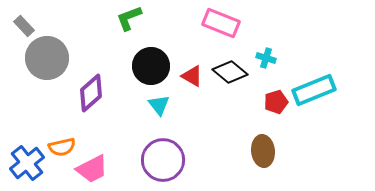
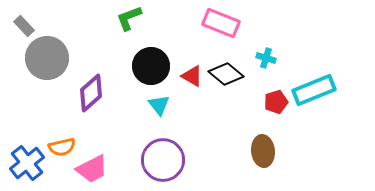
black diamond: moved 4 px left, 2 px down
